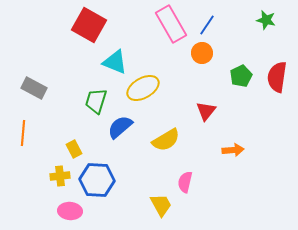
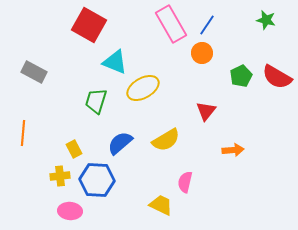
red semicircle: rotated 68 degrees counterclockwise
gray rectangle: moved 16 px up
blue semicircle: moved 16 px down
yellow trapezoid: rotated 35 degrees counterclockwise
